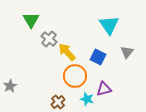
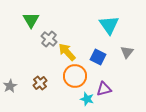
brown cross: moved 18 px left, 19 px up
